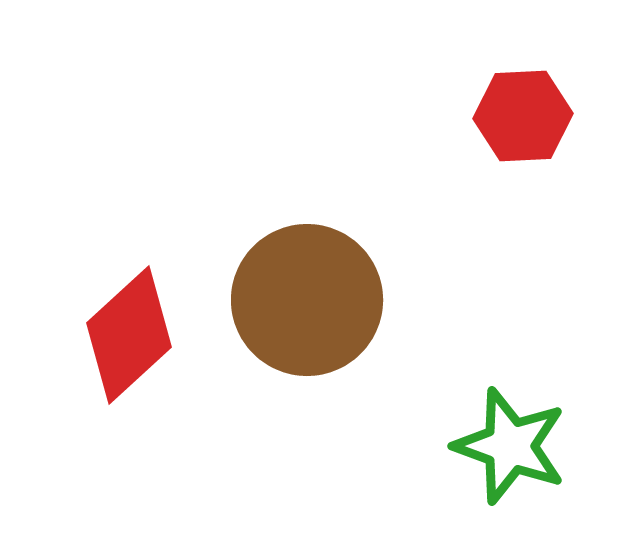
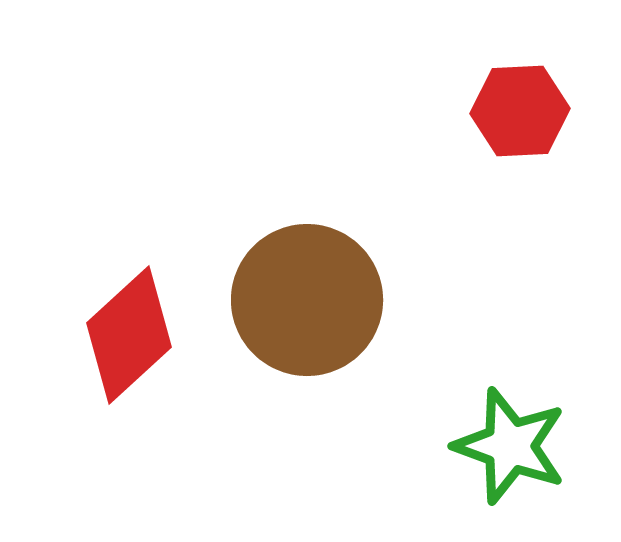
red hexagon: moved 3 px left, 5 px up
